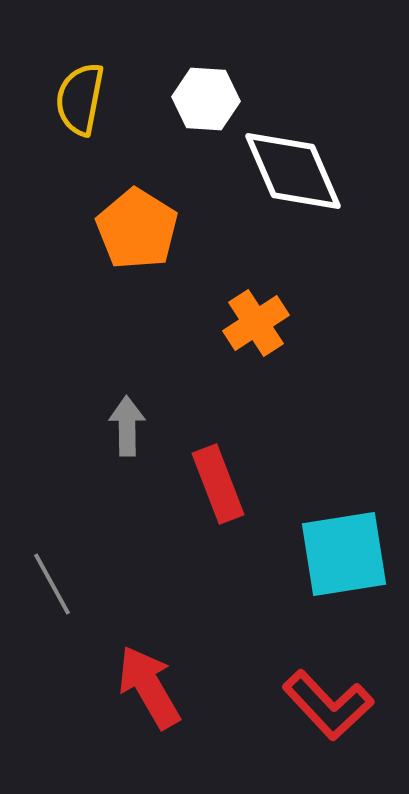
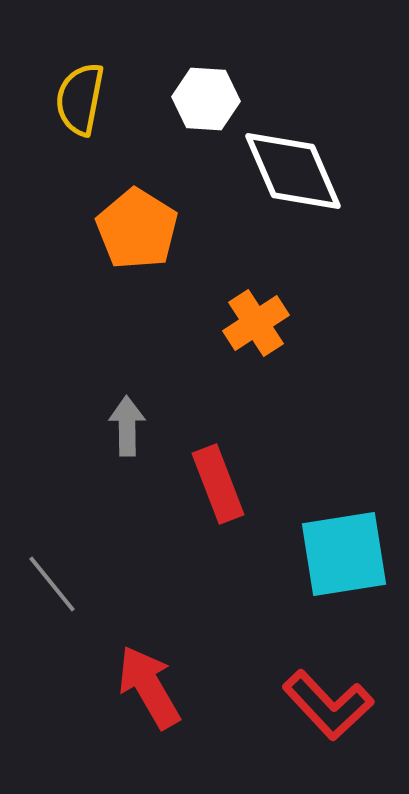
gray line: rotated 10 degrees counterclockwise
